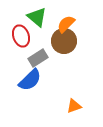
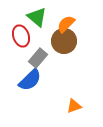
gray rectangle: rotated 18 degrees counterclockwise
